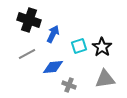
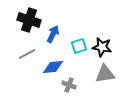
black star: rotated 24 degrees counterclockwise
gray triangle: moved 5 px up
